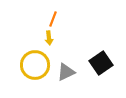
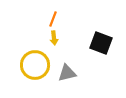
yellow arrow: moved 5 px right
black square: moved 20 px up; rotated 35 degrees counterclockwise
gray triangle: moved 1 px right, 1 px down; rotated 12 degrees clockwise
